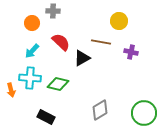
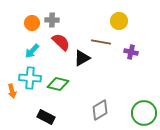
gray cross: moved 1 px left, 9 px down
orange arrow: moved 1 px right, 1 px down
